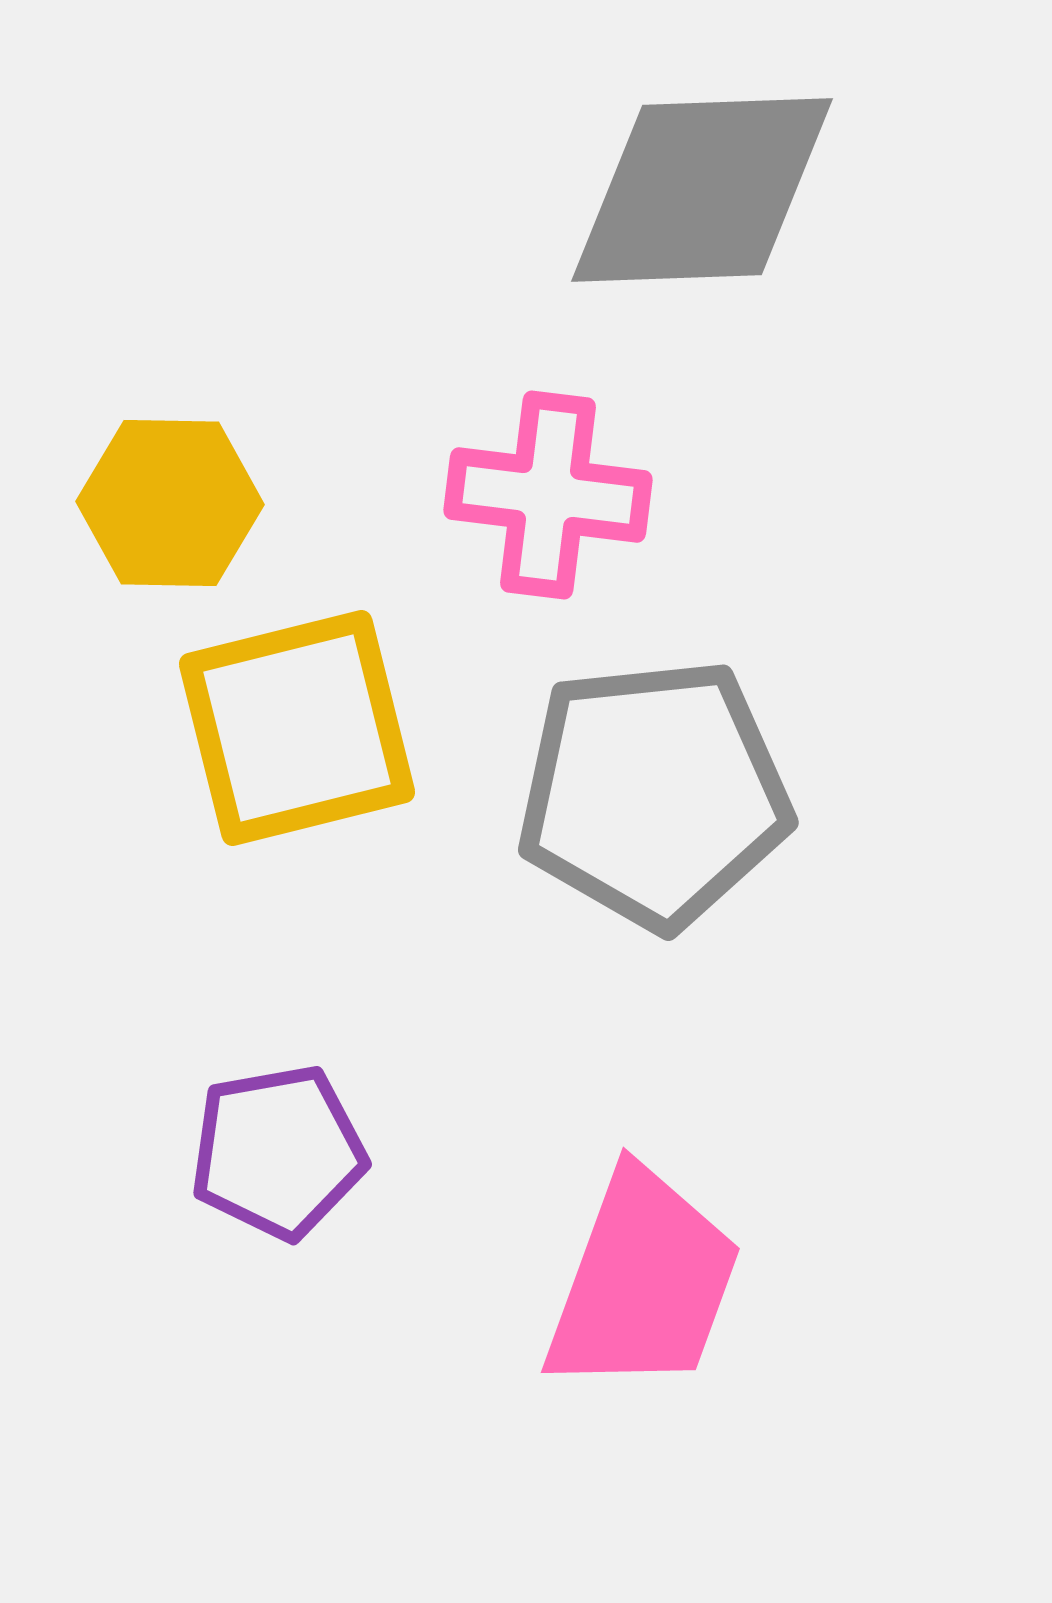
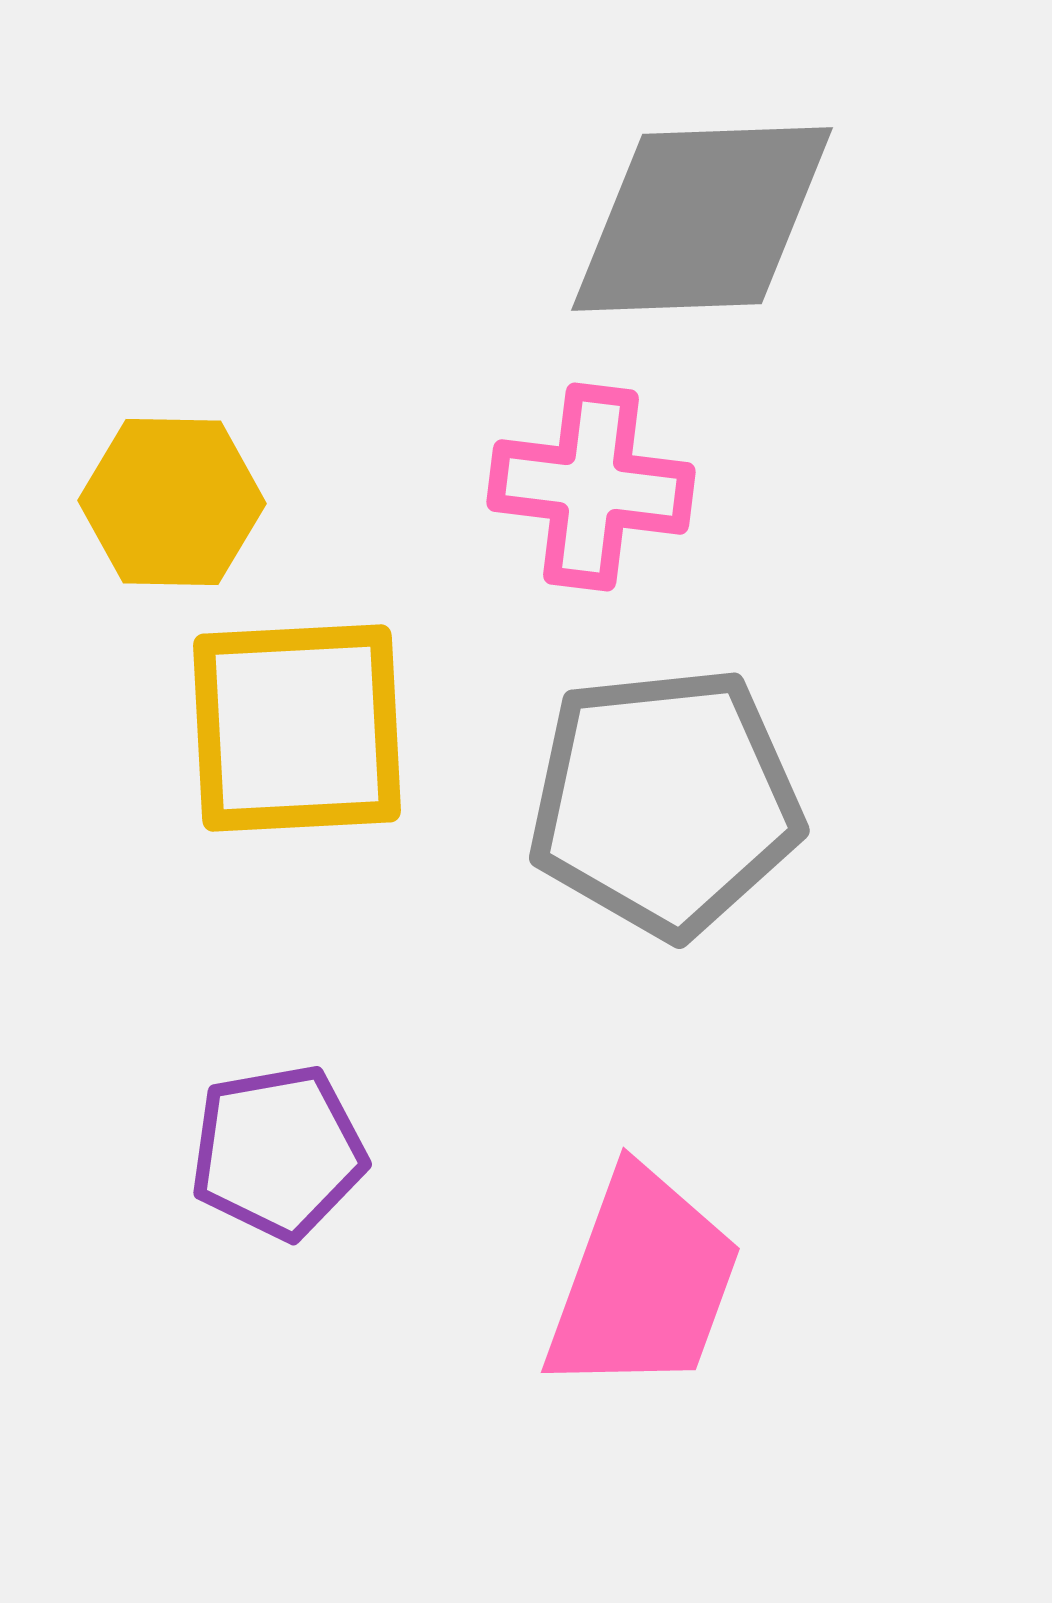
gray diamond: moved 29 px down
pink cross: moved 43 px right, 8 px up
yellow hexagon: moved 2 px right, 1 px up
yellow square: rotated 11 degrees clockwise
gray pentagon: moved 11 px right, 8 px down
